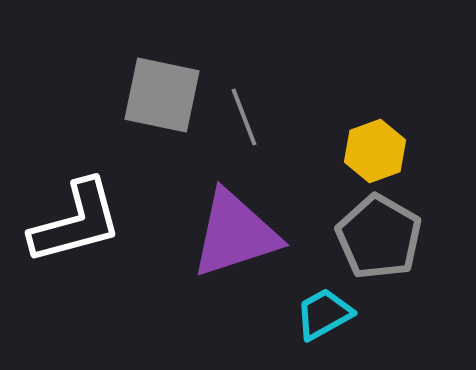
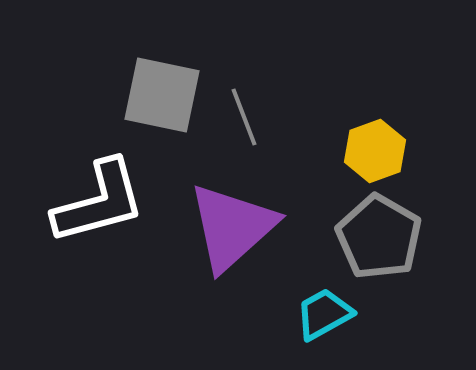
white L-shape: moved 23 px right, 20 px up
purple triangle: moved 3 px left, 7 px up; rotated 24 degrees counterclockwise
